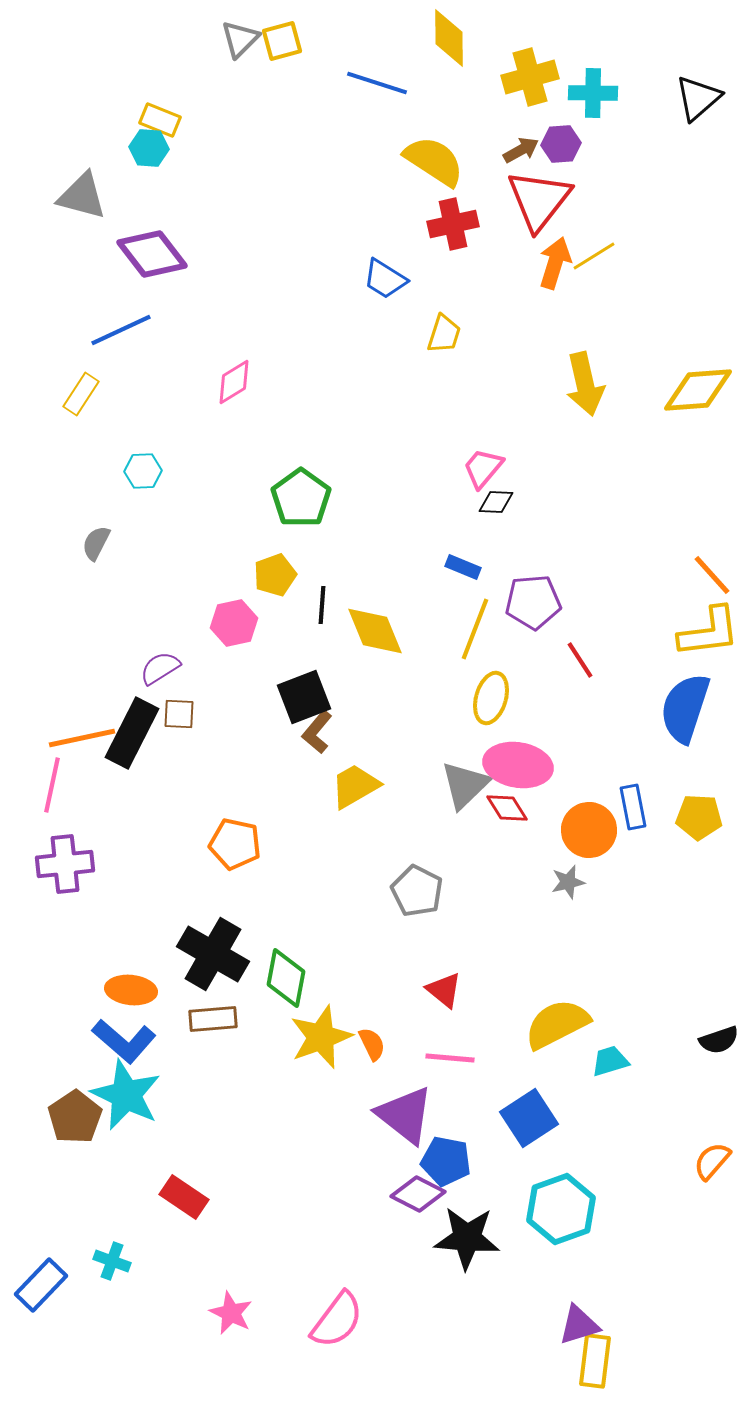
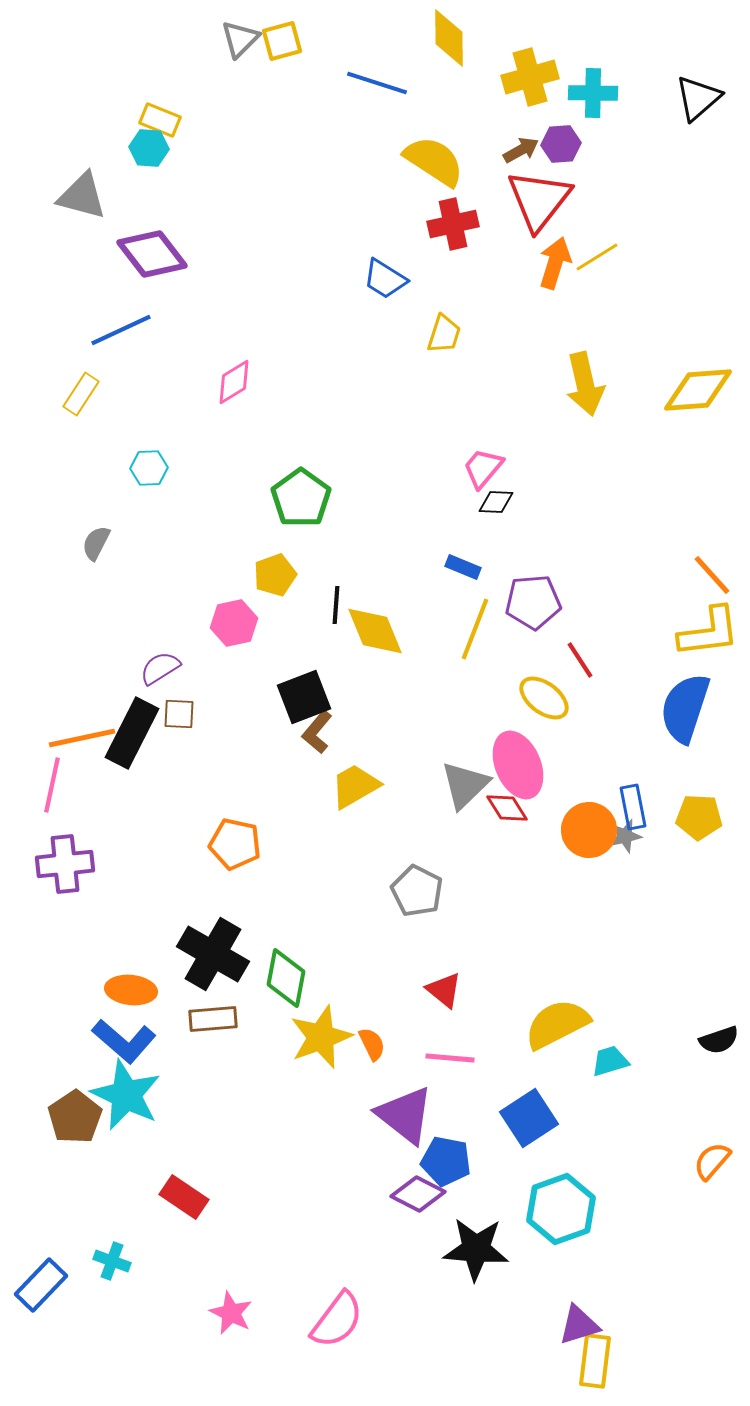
yellow line at (594, 256): moved 3 px right, 1 px down
cyan hexagon at (143, 471): moved 6 px right, 3 px up
black line at (322, 605): moved 14 px right
yellow ellipse at (491, 698): moved 53 px right; rotated 69 degrees counterclockwise
pink ellipse at (518, 765): rotated 58 degrees clockwise
gray star at (568, 882): moved 57 px right, 46 px up
black star at (467, 1238): moved 9 px right, 11 px down
